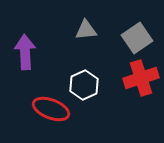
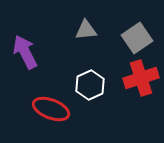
purple arrow: rotated 24 degrees counterclockwise
white hexagon: moved 6 px right
